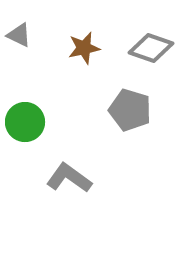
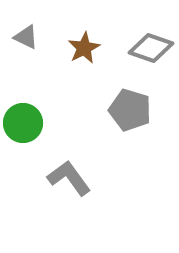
gray triangle: moved 7 px right, 2 px down
brown star: rotated 16 degrees counterclockwise
green circle: moved 2 px left, 1 px down
gray L-shape: rotated 18 degrees clockwise
